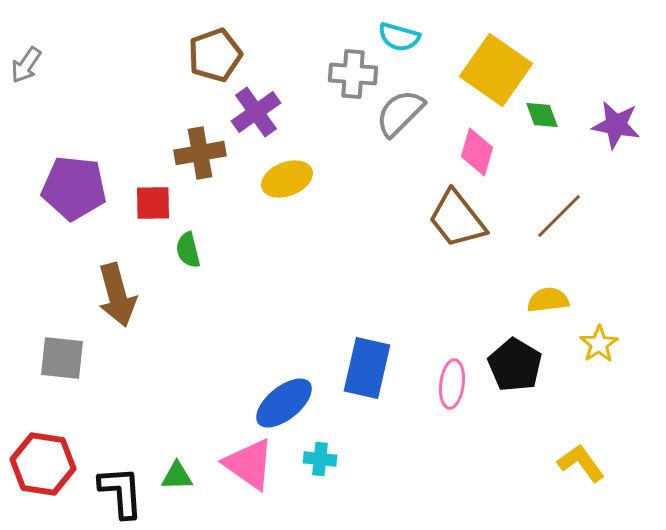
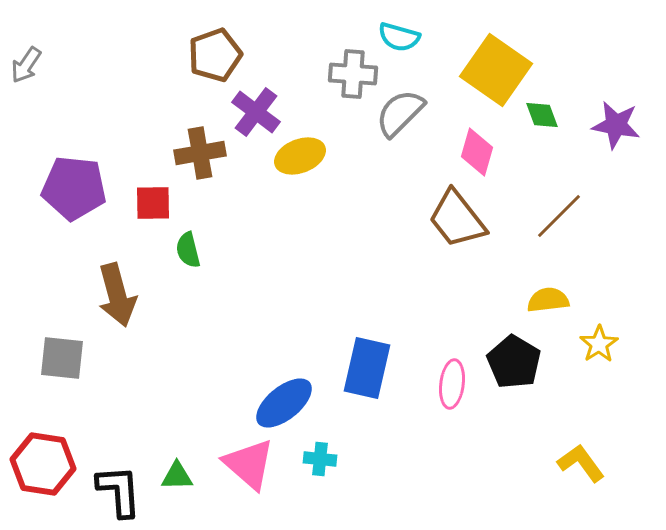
purple cross: rotated 18 degrees counterclockwise
yellow ellipse: moved 13 px right, 23 px up
black pentagon: moved 1 px left, 3 px up
pink triangle: rotated 6 degrees clockwise
black L-shape: moved 2 px left, 1 px up
